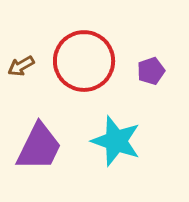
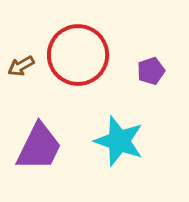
red circle: moved 6 px left, 6 px up
cyan star: moved 3 px right
